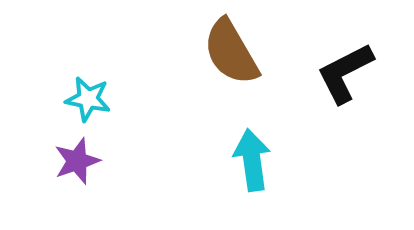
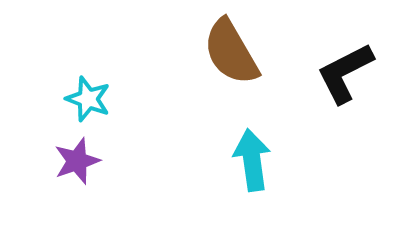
cyan star: rotated 9 degrees clockwise
